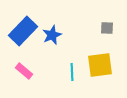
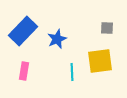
blue star: moved 5 px right, 4 px down
yellow square: moved 4 px up
pink rectangle: rotated 60 degrees clockwise
